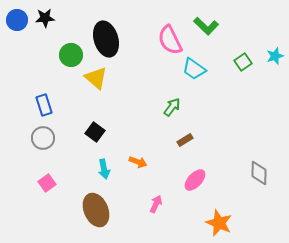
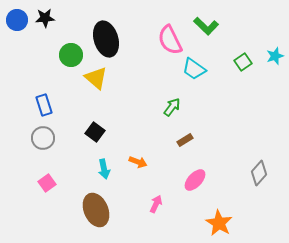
gray diamond: rotated 40 degrees clockwise
orange star: rotated 8 degrees clockwise
